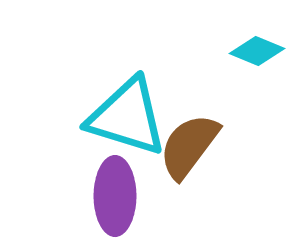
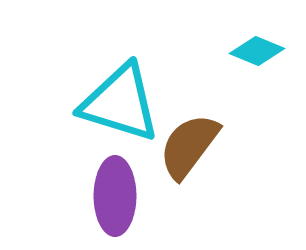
cyan triangle: moved 7 px left, 14 px up
